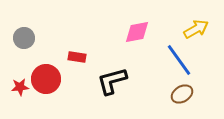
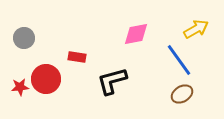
pink diamond: moved 1 px left, 2 px down
